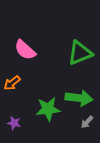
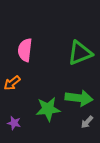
pink semicircle: rotated 55 degrees clockwise
